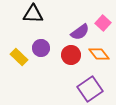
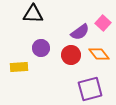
yellow rectangle: moved 10 px down; rotated 48 degrees counterclockwise
purple square: rotated 20 degrees clockwise
